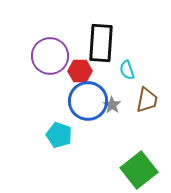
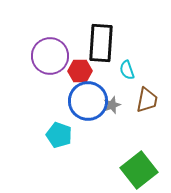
gray star: rotated 18 degrees clockwise
